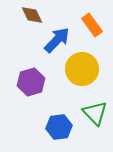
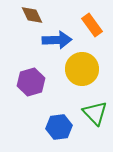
blue arrow: rotated 44 degrees clockwise
